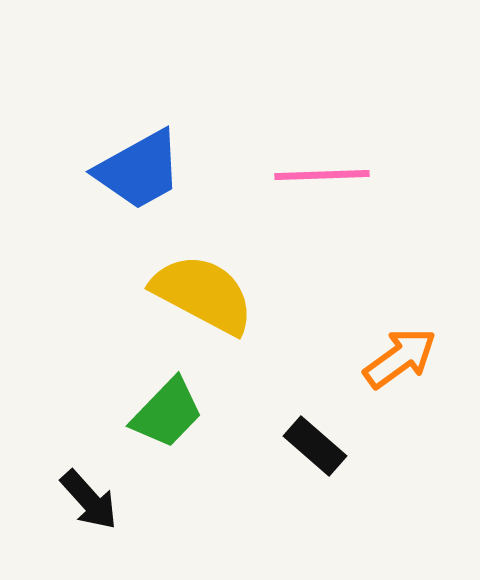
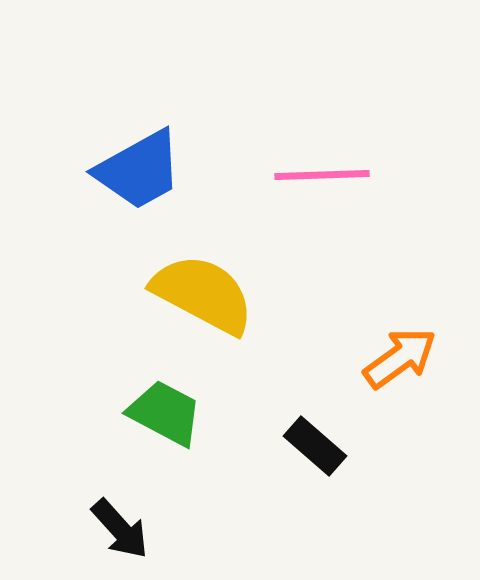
green trapezoid: moved 2 px left; rotated 106 degrees counterclockwise
black arrow: moved 31 px right, 29 px down
